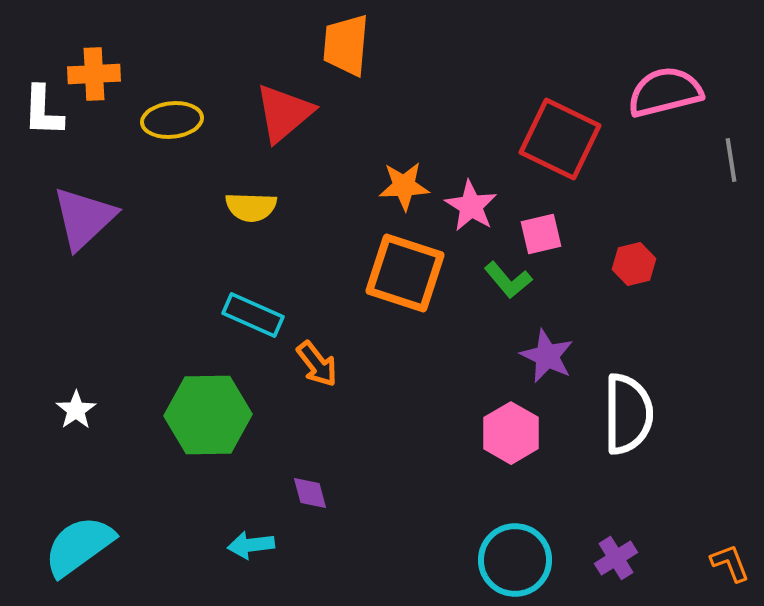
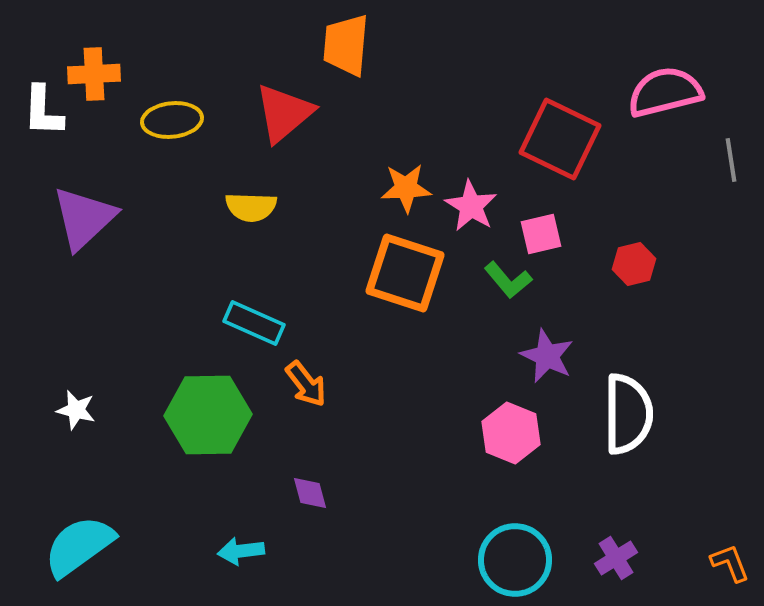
orange star: moved 2 px right, 2 px down
cyan rectangle: moved 1 px right, 8 px down
orange arrow: moved 11 px left, 20 px down
white star: rotated 24 degrees counterclockwise
pink hexagon: rotated 8 degrees counterclockwise
cyan arrow: moved 10 px left, 6 px down
